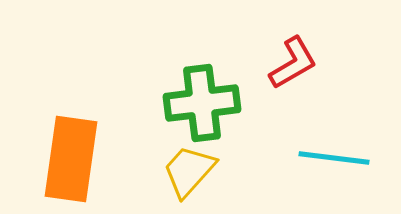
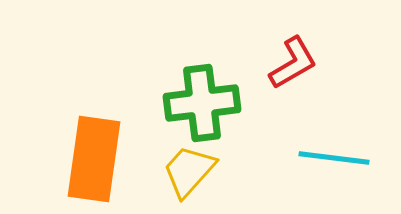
orange rectangle: moved 23 px right
